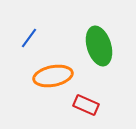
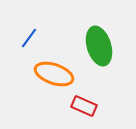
orange ellipse: moved 1 px right, 2 px up; rotated 30 degrees clockwise
red rectangle: moved 2 px left, 1 px down
